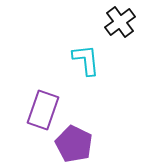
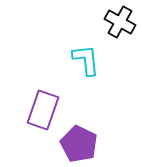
black cross: rotated 24 degrees counterclockwise
purple pentagon: moved 5 px right
